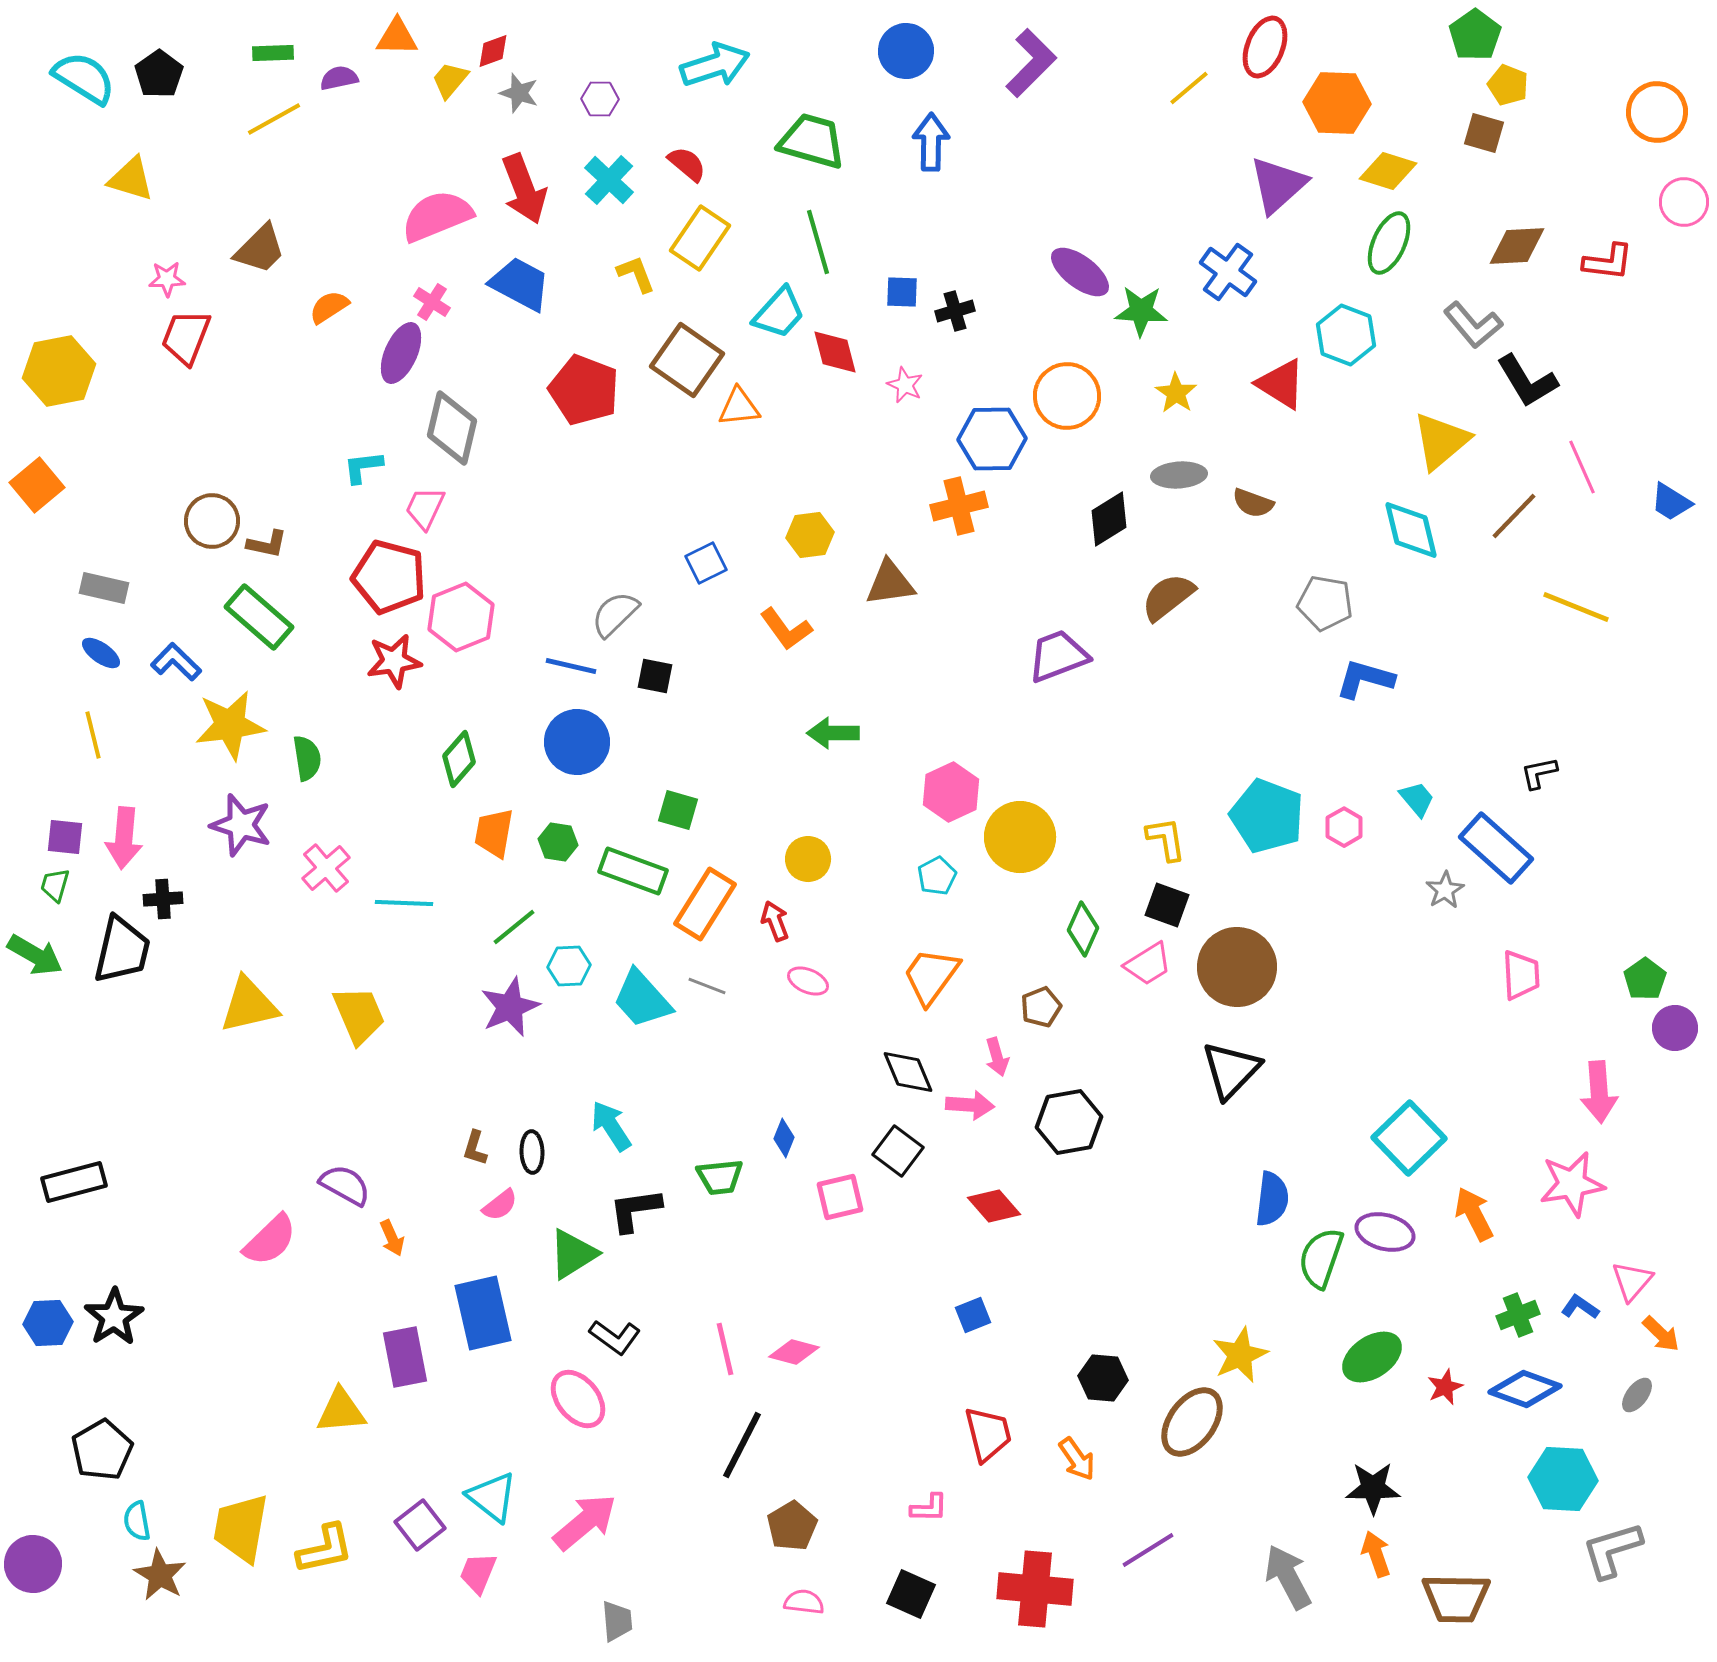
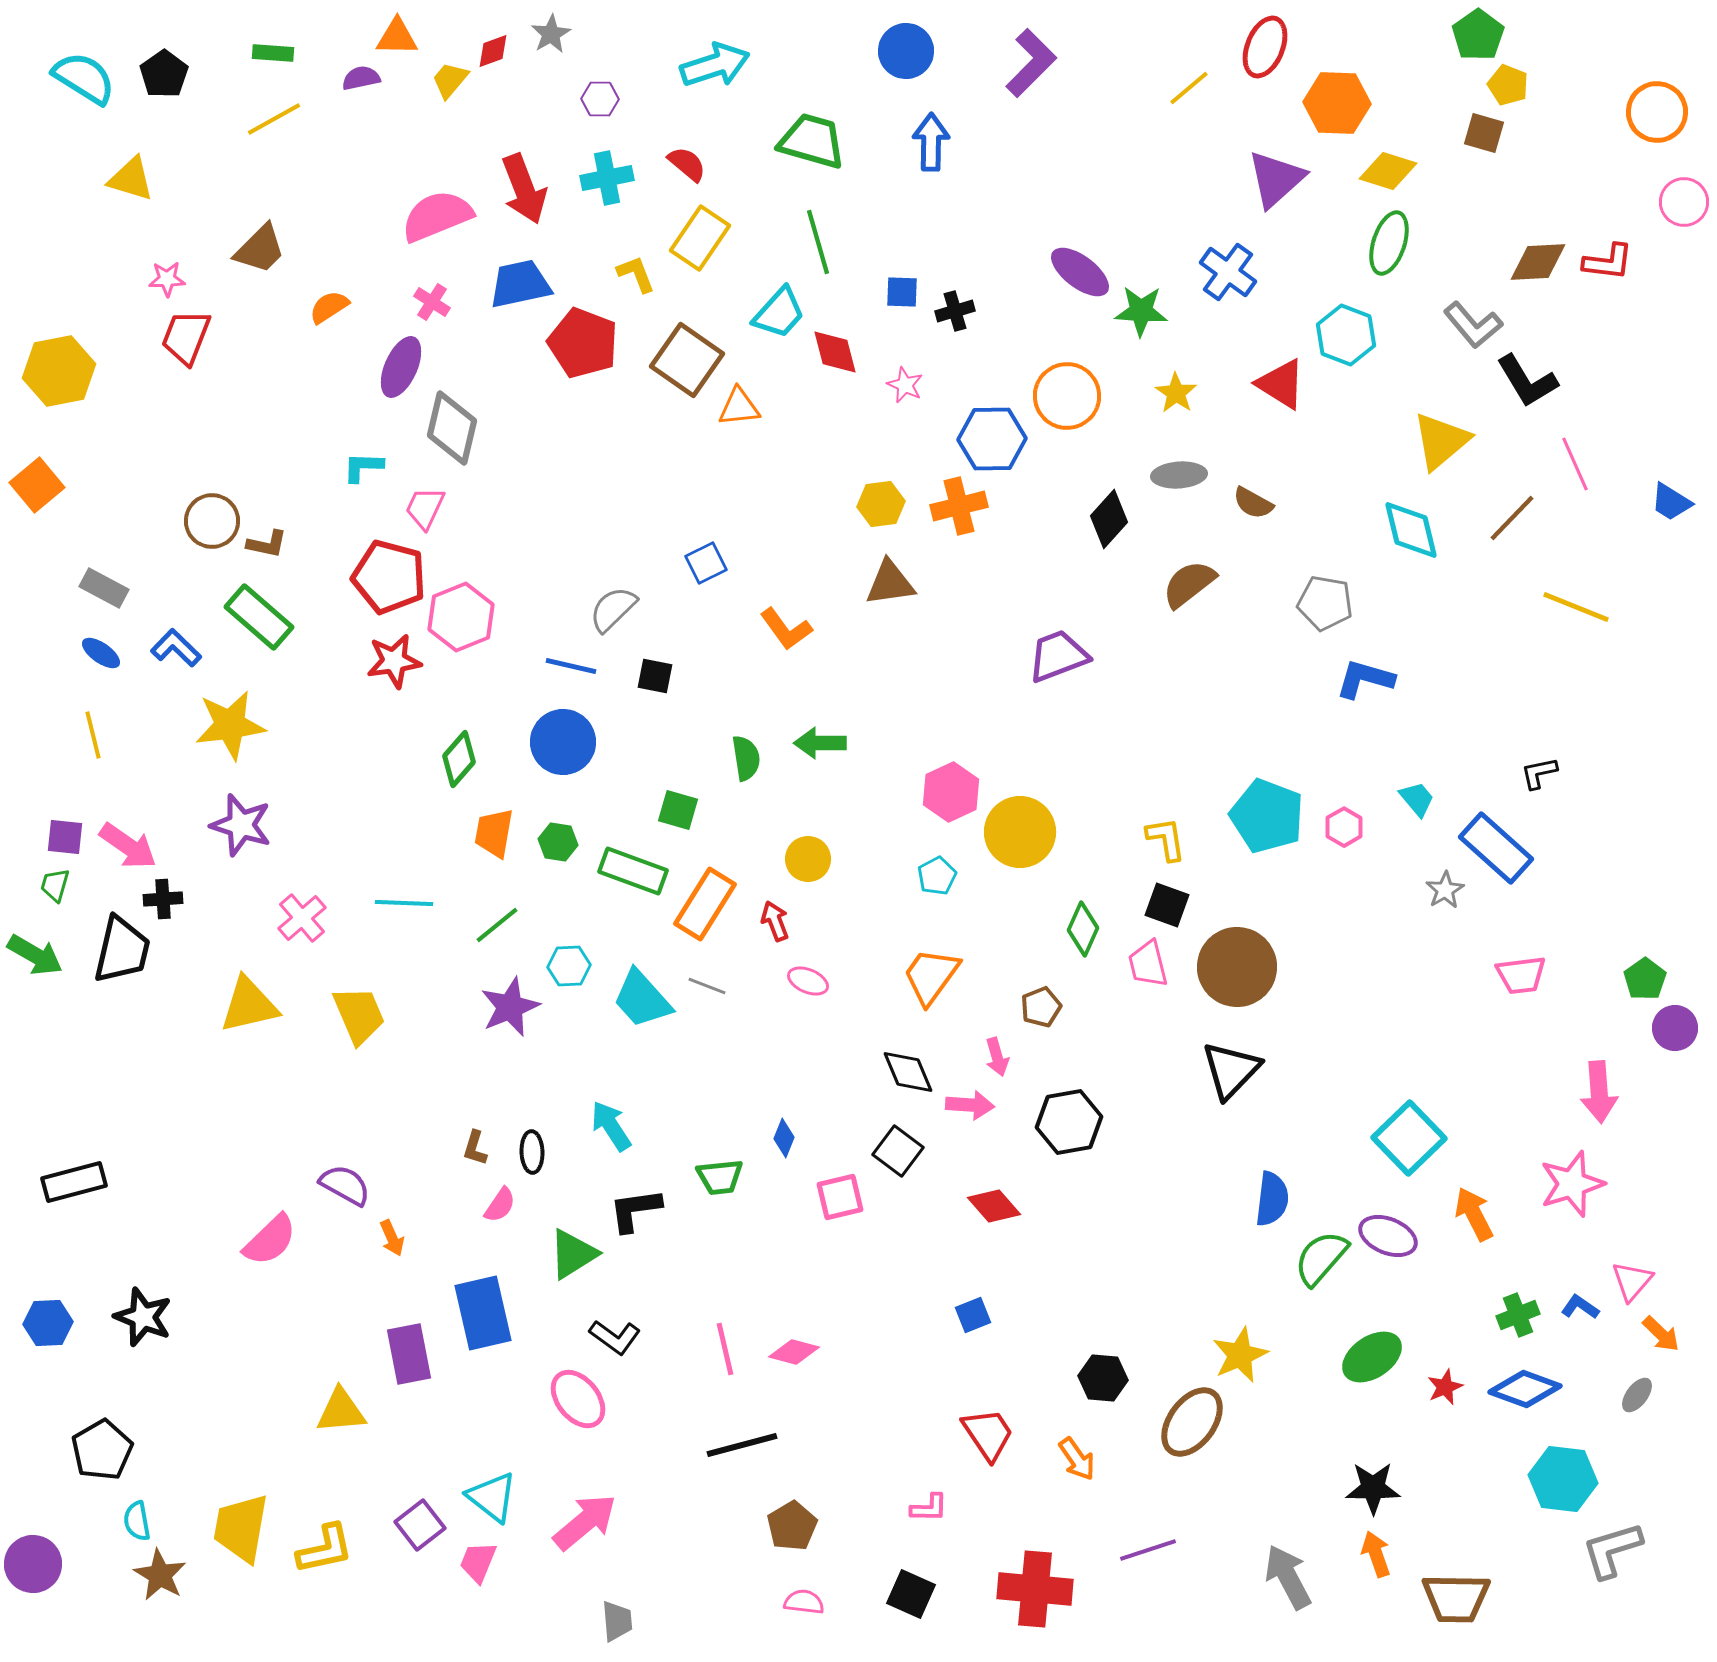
green pentagon at (1475, 35): moved 3 px right
green rectangle at (273, 53): rotated 6 degrees clockwise
black pentagon at (159, 74): moved 5 px right
purple semicircle at (339, 78): moved 22 px right
gray star at (519, 93): moved 32 px right, 59 px up; rotated 24 degrees clockwise
cyan cross at (609, 180): moved 2 px left, 2 px up; rotated 36 degrees clockwise
purple triangle at (1278, 185): moved 2 px left, 6 px up
green ellipse at (1389, 243): rotated 6 degrees counterclockwise
brown diamond at (1517, 246): moved 21 px right, 16 px down
blue trapezoid at (520, 284): rotated 40 degrees counterclockwise
purple ellipse at (401, 353): moved 14 px down
red pentagon at (584, 390): moved 1 px left, 47 px up
cyan L-shape at (363, 467): rotated 9 degrees clockwise
pink line at (1582, 467): moved 7 px left, 3 px up
brown semicircle at (1253, 503): rotated 9 degrees clockwise
brown line at (1514, 516): moved 2 px left, 2 px down
black diamond at (1109, 519): rotated 16 degrees counterclockwise
yellow hexagon at (810, 535): moved 71 px right, 31 px up
gray rectangle at (104, 588): rotated 15 degrees clockwise
brown semicircle at (1168, 597): moved 21 px right, 13 px up
gray semicircle at (615, 614): moved 2 px left, 5 px up
blue L-shape at (176, 662): moved 14 px up
green arrow at (833, 733): moved 13 px left, 10 px down
blue circle at (577, 742): moved 14 px left
green semicircle at (307, 758): moved 439 px right
yellow circle at (1020, 837): moved 5 px up
pink arrow at (124, 838): moved 4 px right, 8 px down; rotated 60 degrees counterclockwise
pink cross at (326, 868): moved 24 px left, 50 px down
green line at (514, 927): moved 17 px left, 2 px up
pink trapezoid at (1148, 964): rotated 108 degrees clockwise
pink trapezoid at (1521, 975): rotated 86 degrees clockwise
pink star at (1572, 1184): rotated 8 degrees counterclockwise
pink semicircle at (500, 1205): rotated 18 degrees counterclockwise
purple ellipse at (1385, 1232): moved 3 px right, 4 px down; rotated 8 degrees clockwise
green semicircle at (1321, 1258): rotated 22 degrees clockwise
black star at (114, 1317): moved 29 px right; rotated 18 degrees counterclockwise
purple rectangle at (405, 1357): moved 4 px right, 3 px up
red trapezoid at (988, 1434): rotated 20 degrees counterclockwise
black line at (742, 1445): rotated 48 degrees clockwise
cyan hexagon at (1563, 1479): rotated 4 degrees clockwise
purple line at (1148, 1550): rotated 14 degrees clockwise
pink trapezoid at (478, 1573): moved 11 px up
